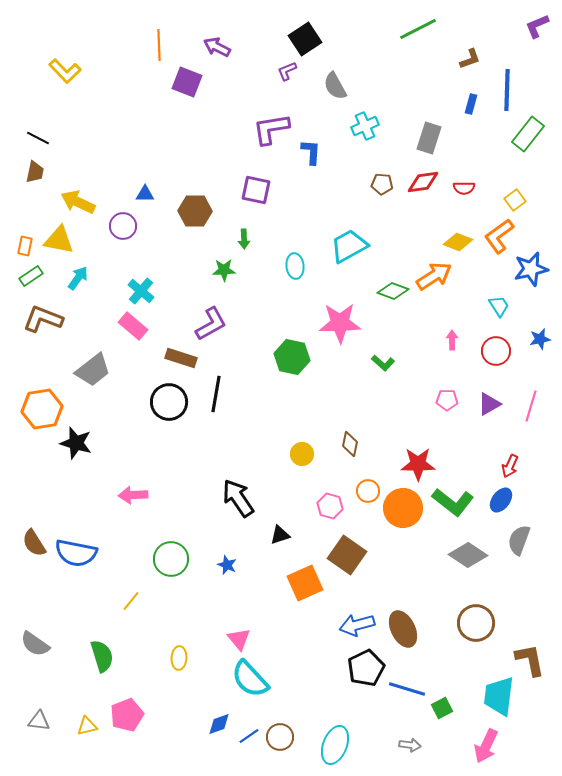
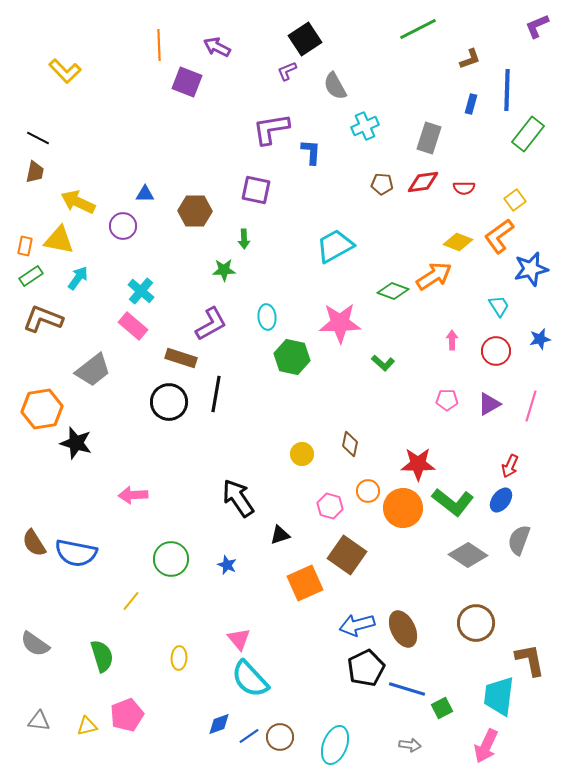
cyan trapezoid at (349, 246): moved 14 px left
cyan ellipse at (295, 266): moved 28 px left, 51 px down
